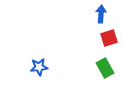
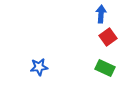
red square: moved 1 px left, 1 px up; rotated 18 degrees counterclockwise
green rectangle: rotated 36 degrees counterclockwise
